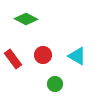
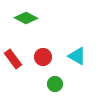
green diamond: moved 1 px up
red circle: moved 2 px down
